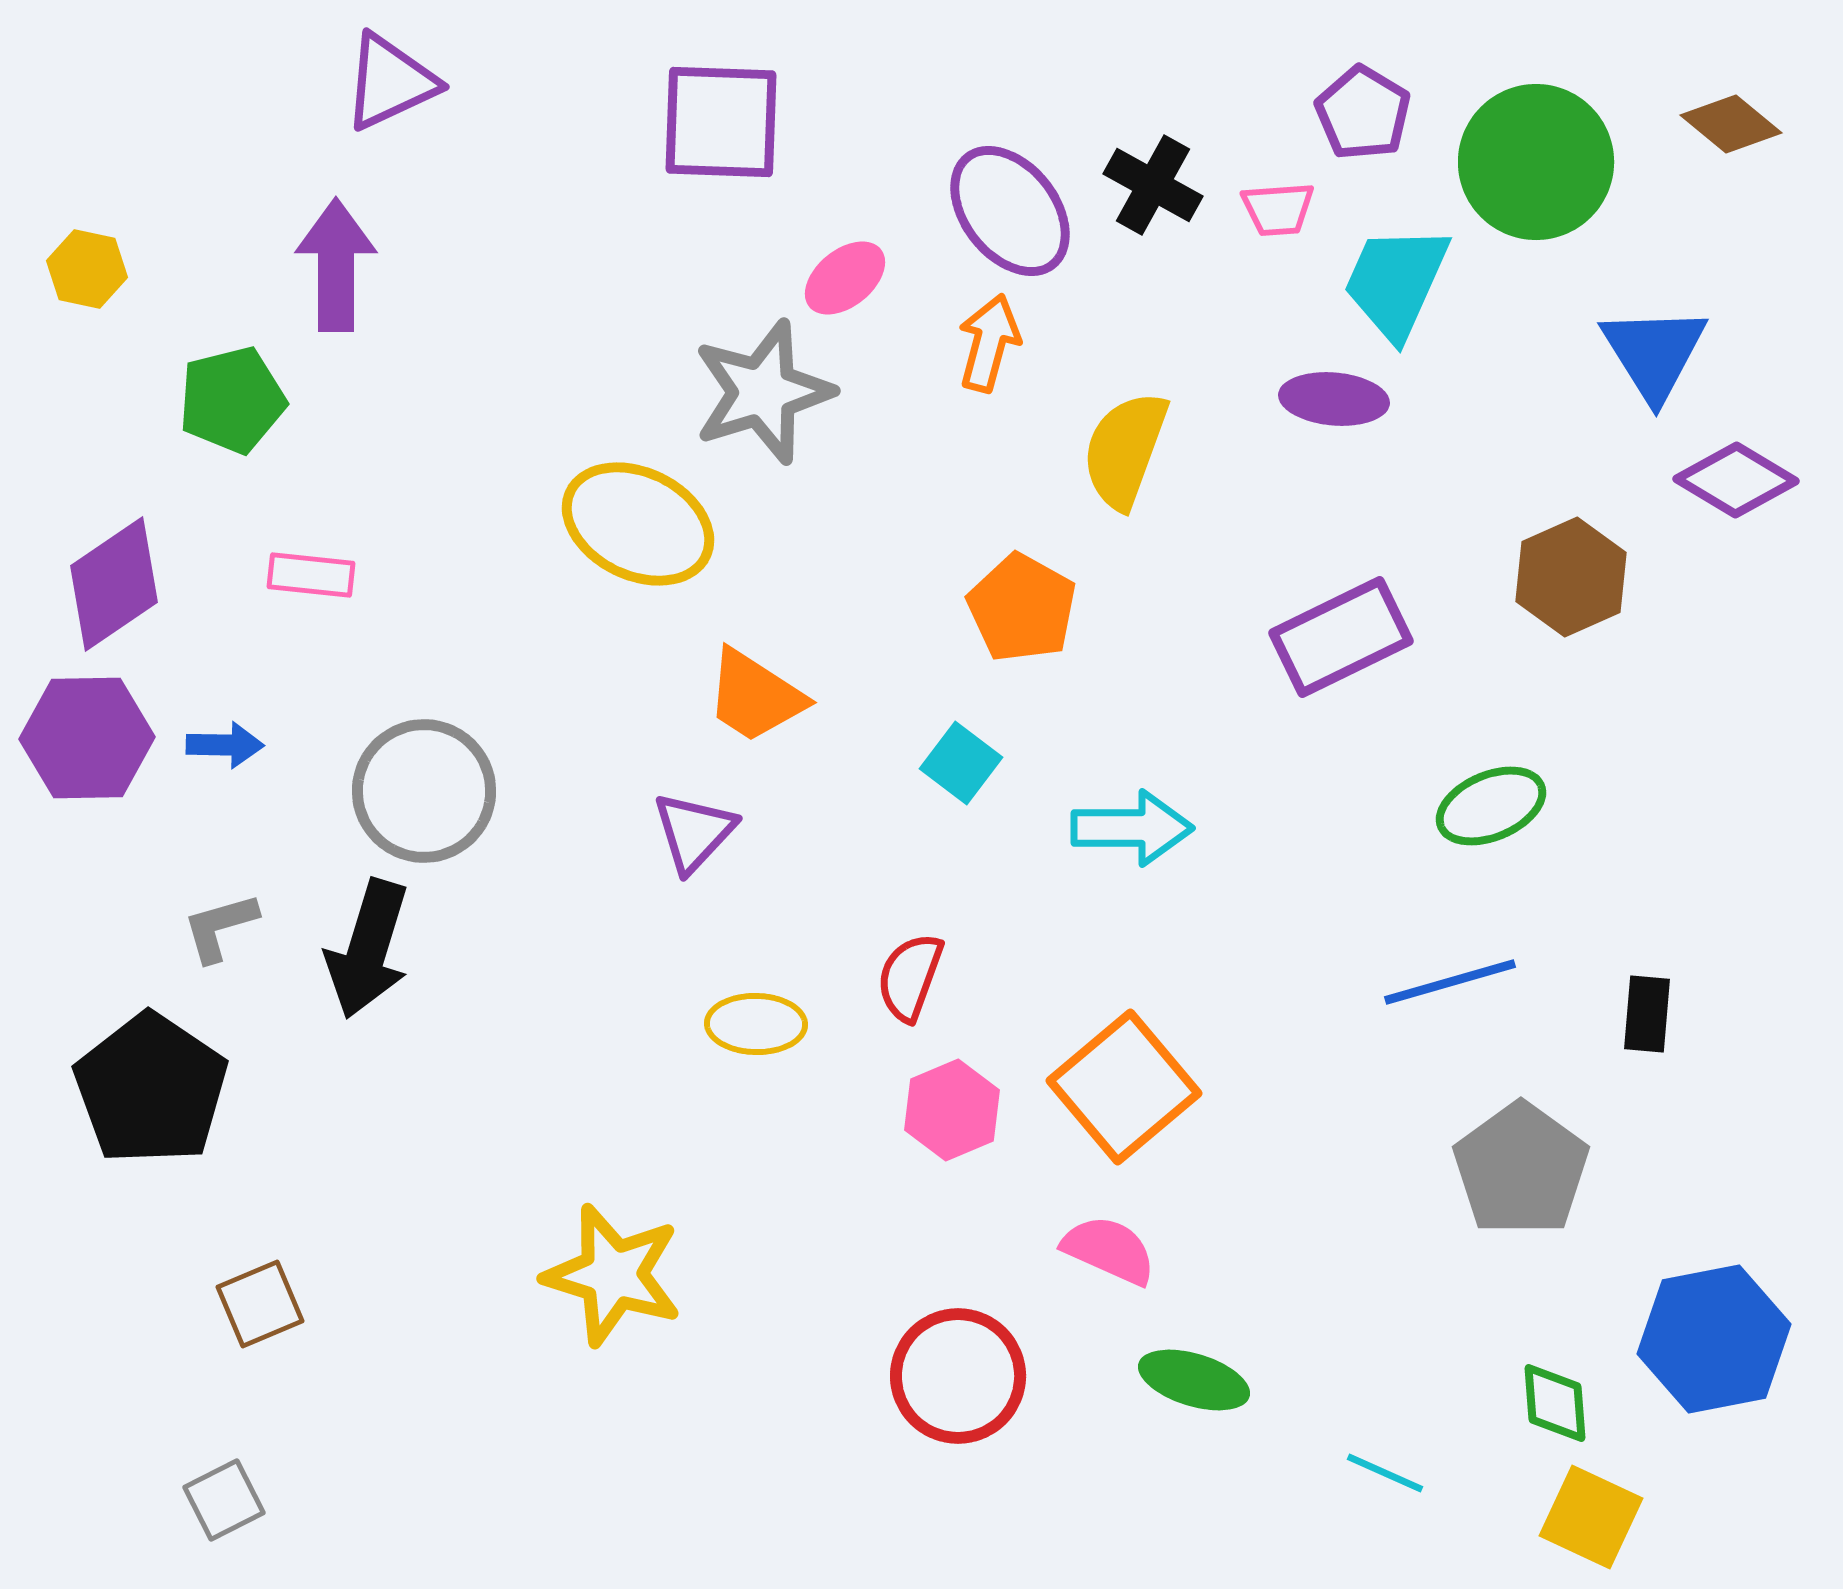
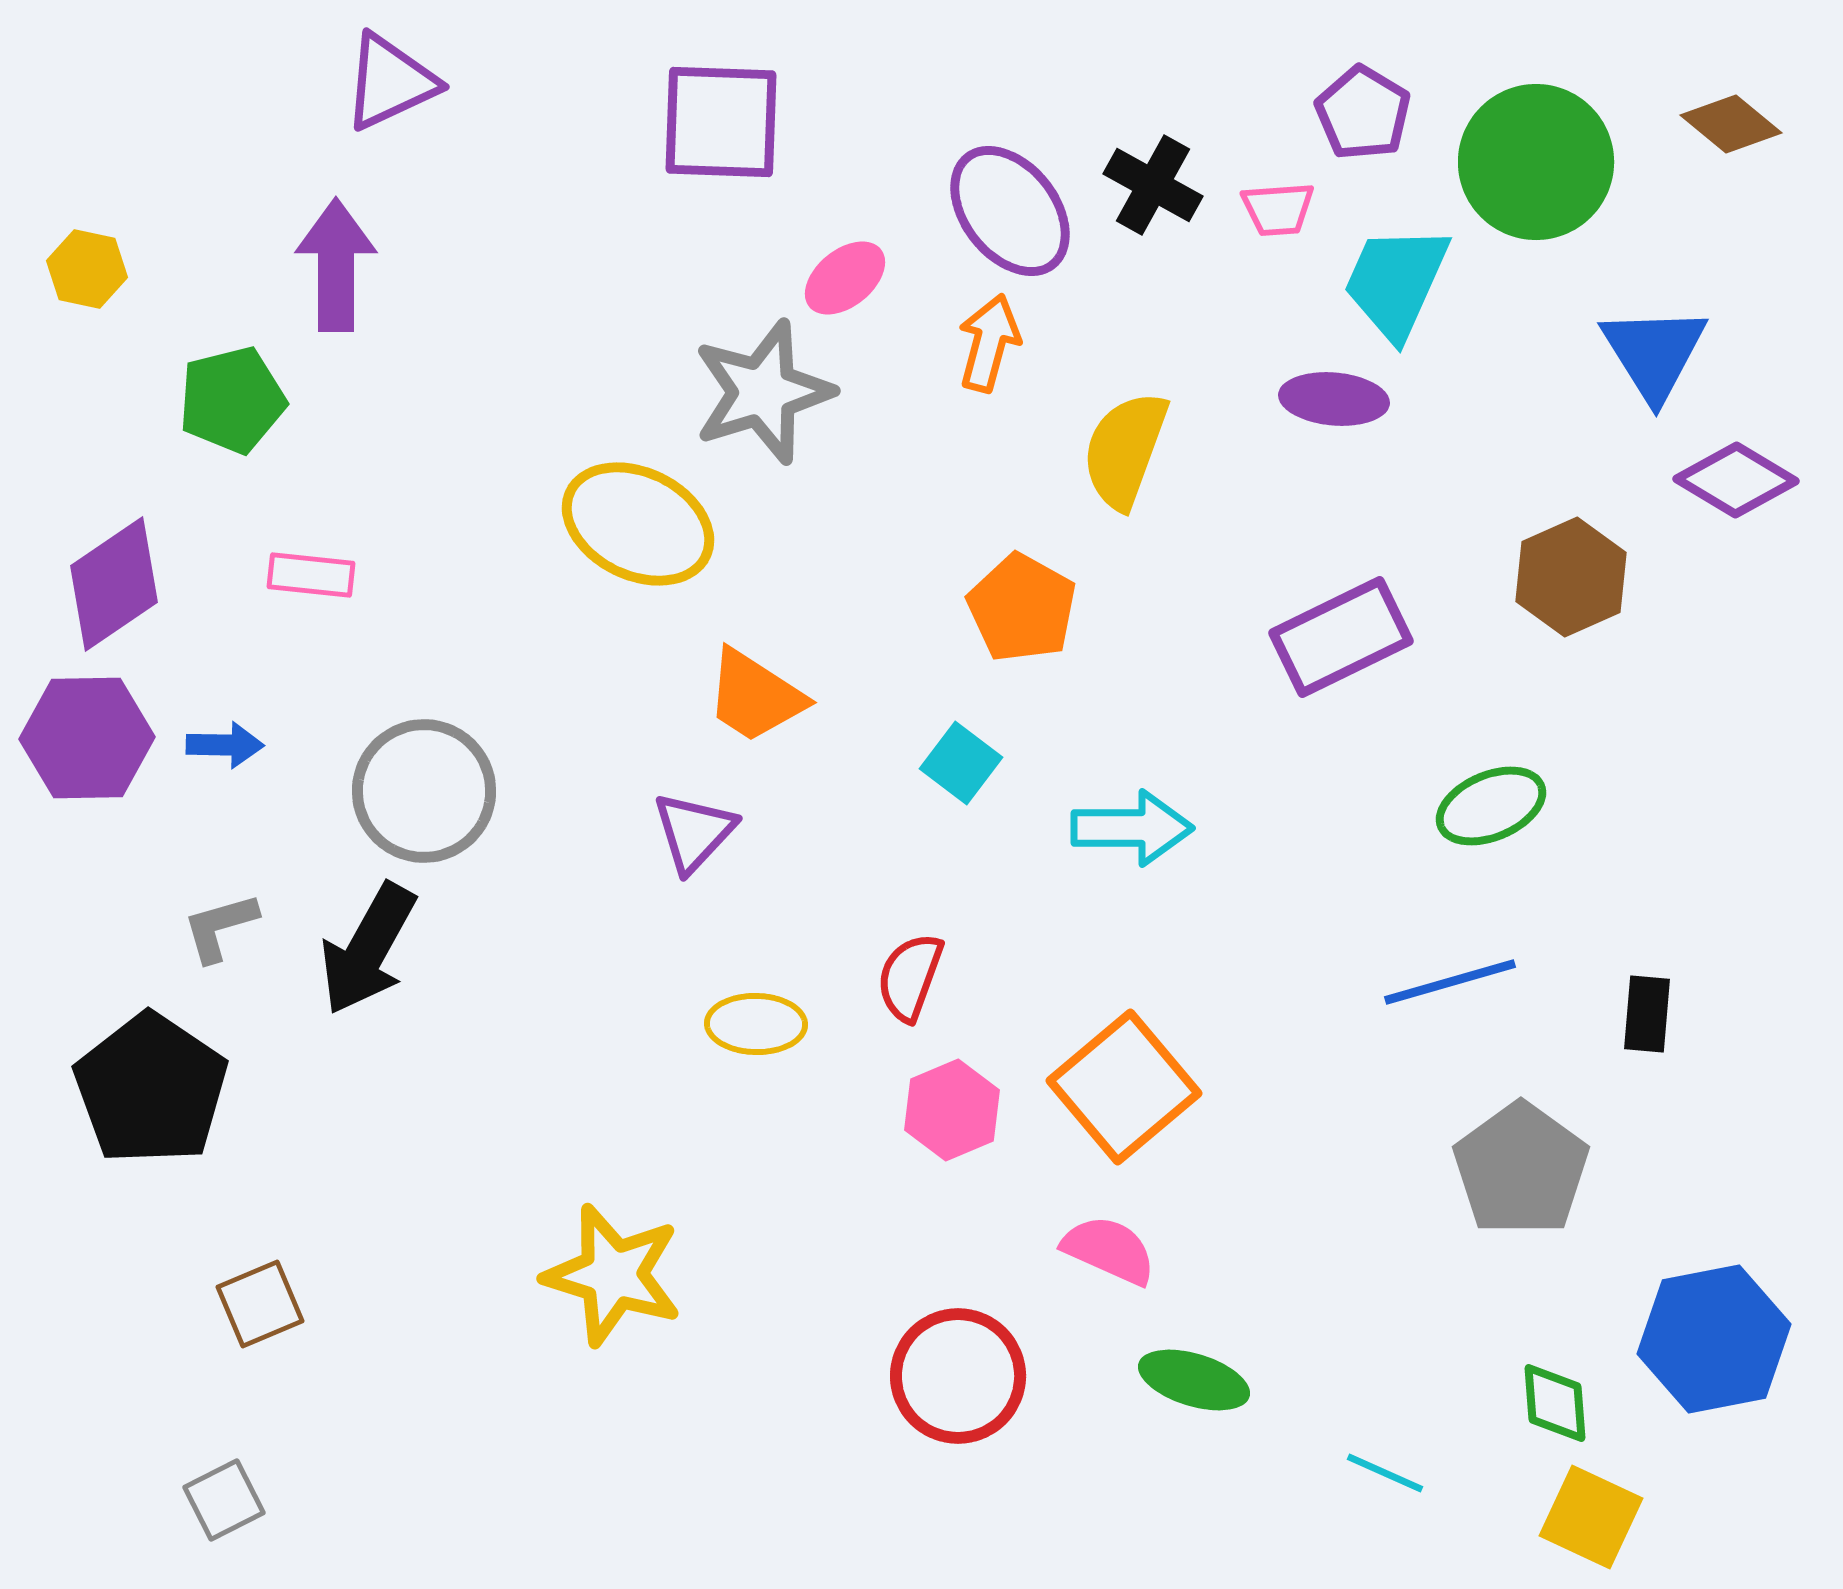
black arrow at (368, 949): rotated 12 degrees clockwise
